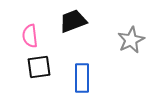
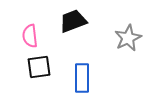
gray star: moved 3 px left, 2 px up
